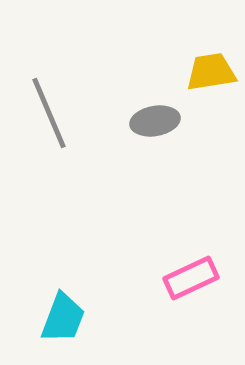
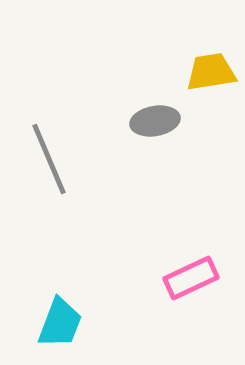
gray line: moved 46 px down
cyan trapezoid: moved 3 px left, 5 px down
